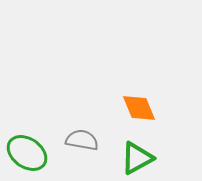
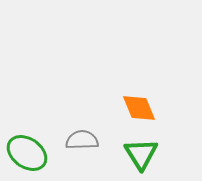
gray semicircle: rotated 12 degrees counterclockwise
green triangle: moved 4 px right, 4 px up; rotated 33 degrees counterclockwise
